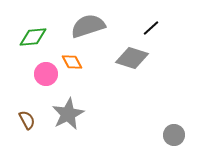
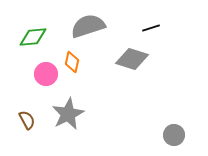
black line: rotated 24 degrees clockwise
gray diamond: moved 1 px down
orange diamond: rotated 40 degrees clockwise
